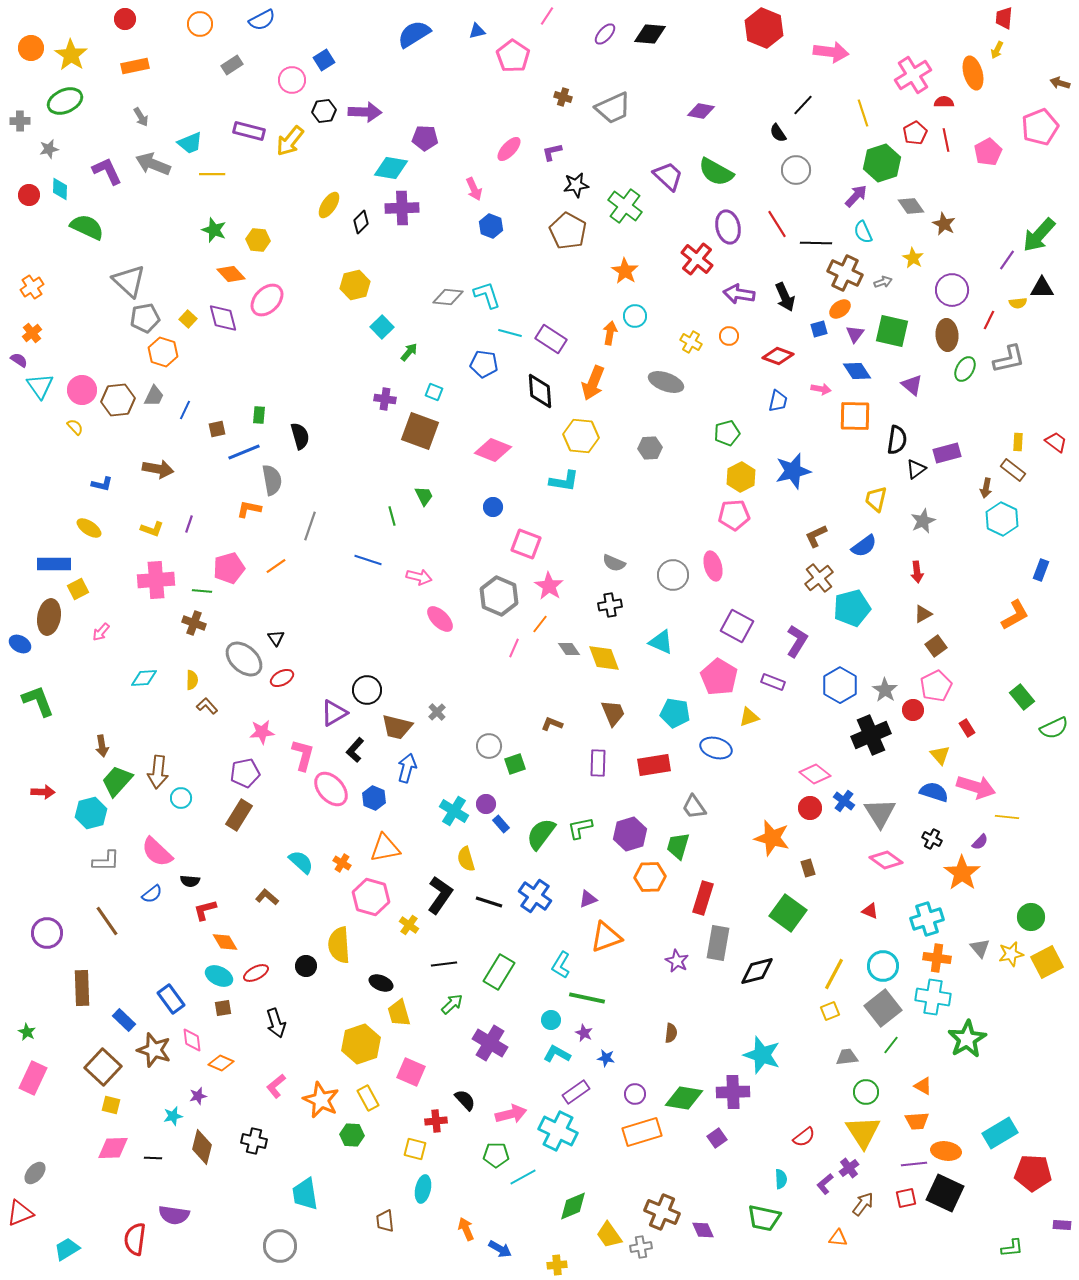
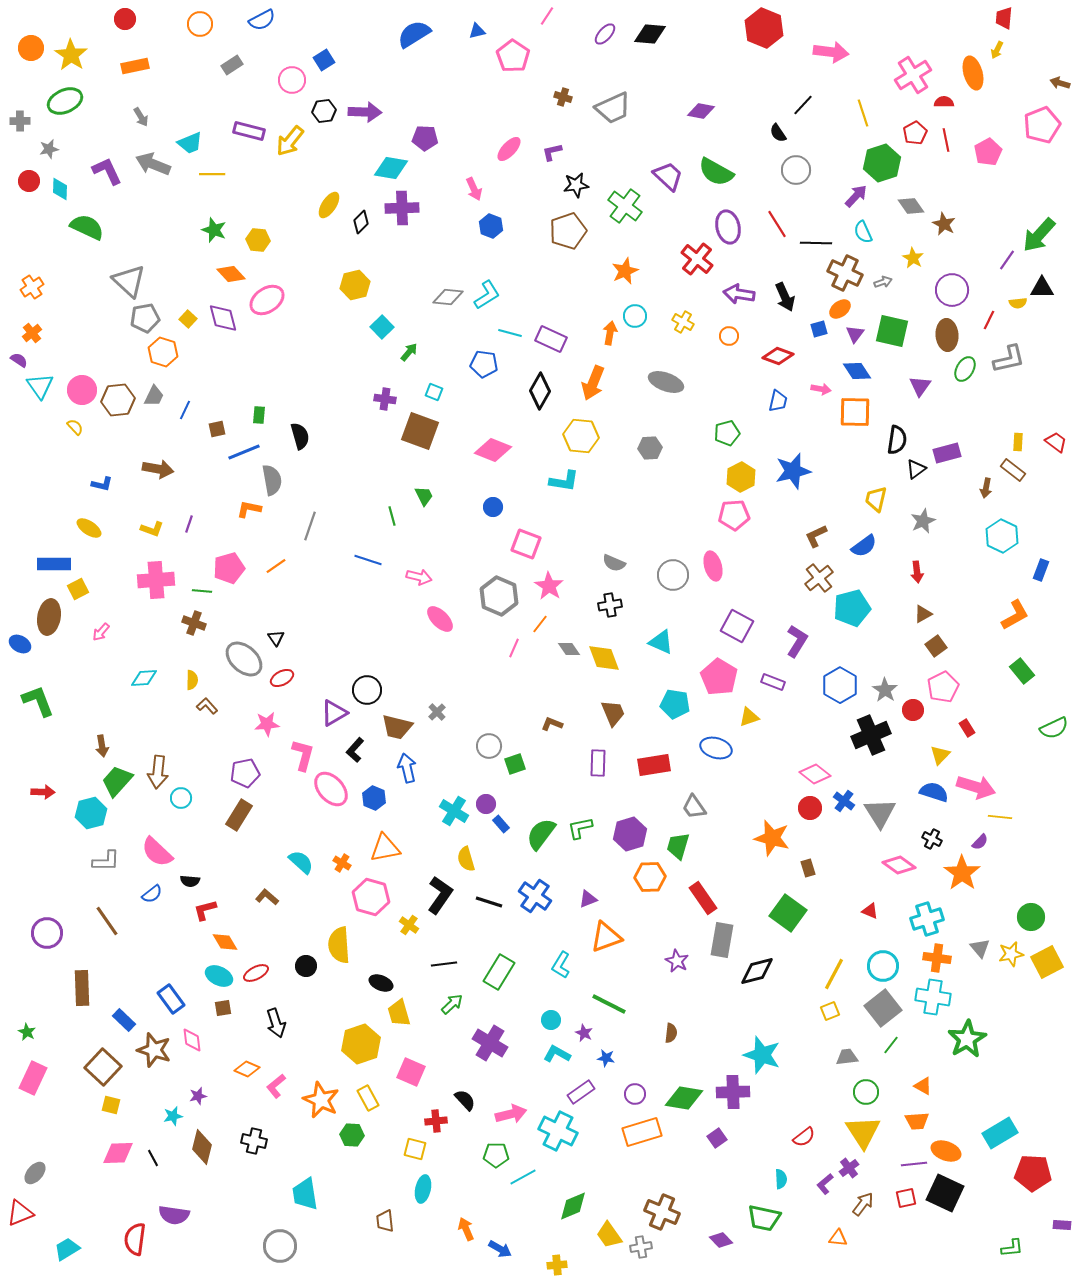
pink pentagon at (1040, 127): moved 2 px right, 2 px up
red circle at (29, 195): moved 14 px up
brown pentagon at (568, 231): rotated 24 degrees clockwise
orange star at (625, 271): rotated 16 degrees clockwise
cyan L-shape at (487, 295): rotated 76 degrees clockwise
pink ellipse at (267, 300): rotated 12 degrees clockwise
purple rectangle at (551, 339): rotated 8 degrees counterclockwise
yellow cross at (691, 342): moved 8 px left, 20 px up
purple triangle at (912, 385): moved 8 px right, 1 px down; rotated 25 degrees clockwise
black diamond at (540, 391): rotated 33 degrees clockwise
orange square at (855, 416): moved 4 px up
cyan hexagon at (1002, 519): moved 17 px down
pink pentagon at (936, 686): moved 7 px right, 1 px down
green rectangle at (1022, 697): moved 26 px up
cyan pentagon at (675, 713): moved 9 px up
pink star at (262, 732): moved 5 px right, 8 px up
yellow triangle at (940, 755): rotated 25 degrees clockwise
blue arrow at (407, 768): rotated 28 degrees counterclockwise
yellow line at (1007, 817): moved 7 px left
pink diamond at (886, 860): moved 13 px right, 5 px down
red rectangle at (703, 898): rotated 52 degrees counterclockwise
gray rectangle at (718, 943): moved 4 px right, 3 px up
green line at (587, 998): moved 22 px right, 6 px down; rotated 15 degrees clockwise
orange diamond at (221, 1063): moved 26 px right, 6 px down
purple rectangle at (576, 1092): moved 5 px right
pink diamond at (113, 1148): moved 5 px right, 5 px down
orange ellipse at (946, 1151): rotated 12 degrees clockwise
black line at (153, 1158): rotated 60 degrees clockwise
purple diamond at (703, 1230): moved 18 px right, 10 px down; rotated 20 degrees counterclockwise
